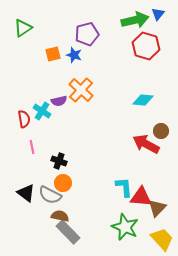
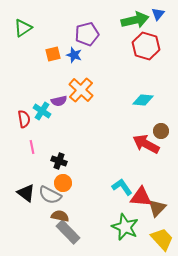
cyan L-shape: moved 2 px left; rotated 30 degrees counterclockwise
